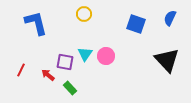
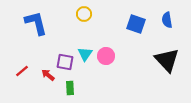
blue semicircle: moved 3 px left, 2 px down; rotated 35 degrees counterclockwise
red line: moved 1 px right, 1 px down; rotated 24 degrees clockwise
green rectangle: rotated 40 degrees clockwise
